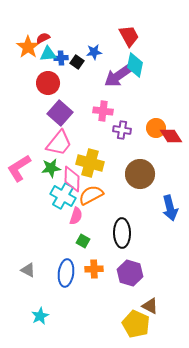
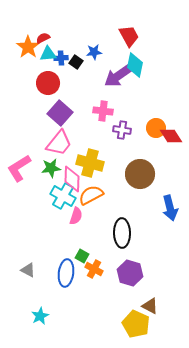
black square: moved 1 px left
green square: moved 1 px left, 15 px down
orange cross: rotated 30 degrees clockwise
